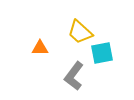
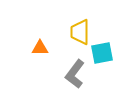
yellow trapezoid: rotated 48 degrees clockwise
gray L-shape: moved 1 px right, 2 px up
